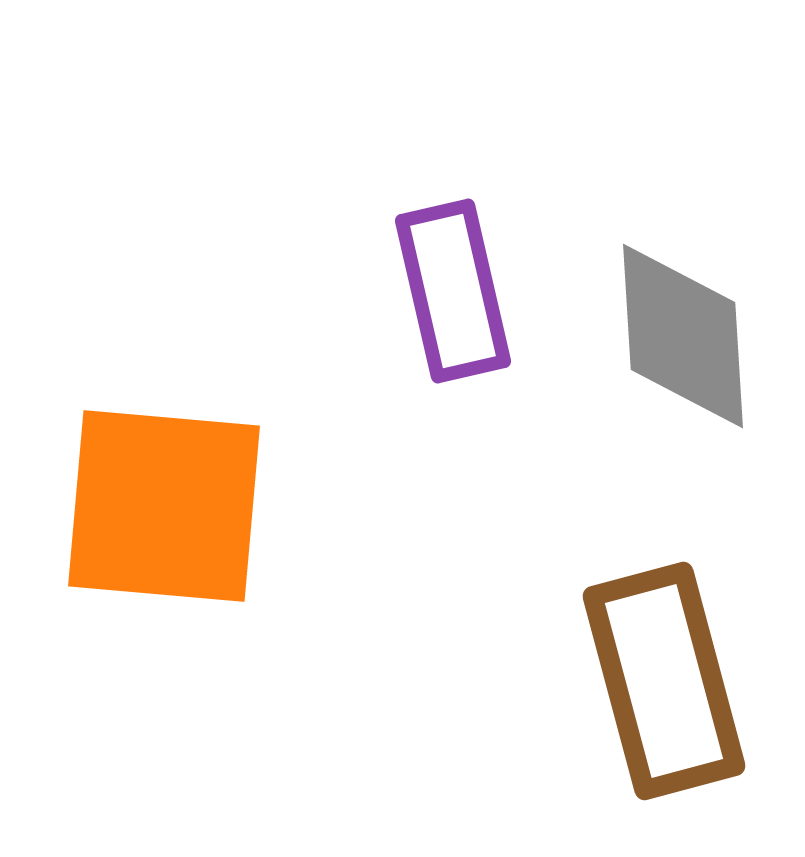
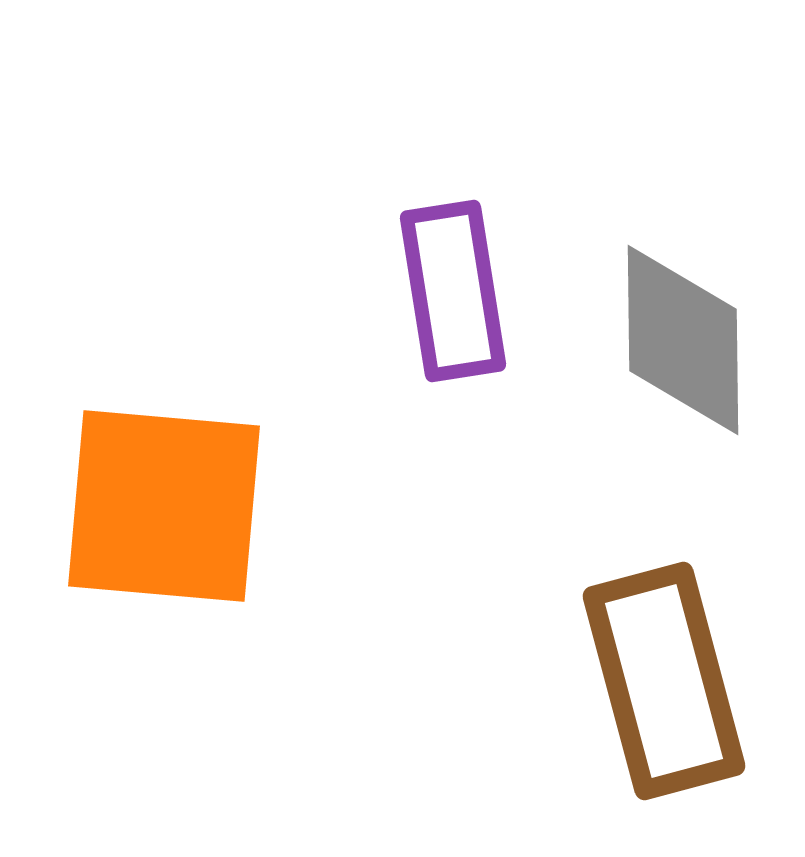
purple rectangle: rotated 4 degrees clockwise
gray diamond: moved 4 px down; rotated 3 degrees clockwise
